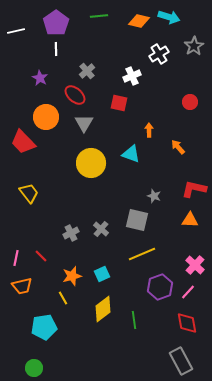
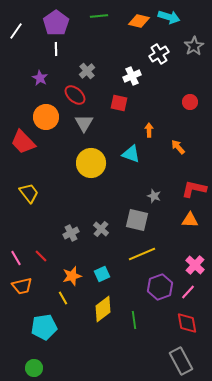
white line at (16, 31): rotated 42 degrees counterclockwise
pink line at (16, 258): rotated 42 degrees counterclockwise
